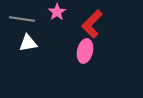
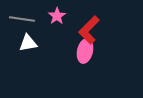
pink star: moved 4 px down
red L-shape: moved 3 px left, 6 px down
